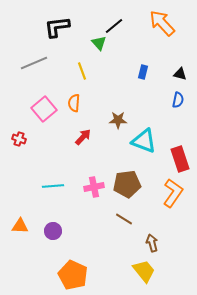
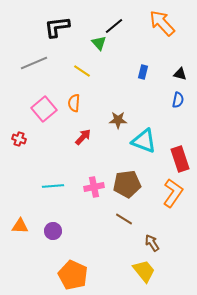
yellow line: rotated 36 degrees counterclockwise
brown arrow: rotated 18 degrees counterclockwise
